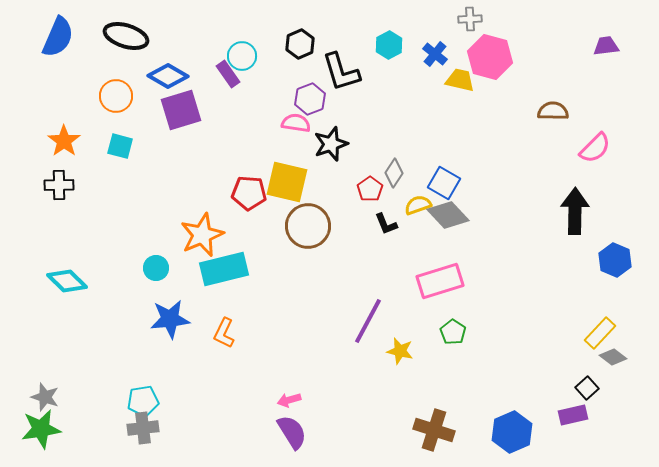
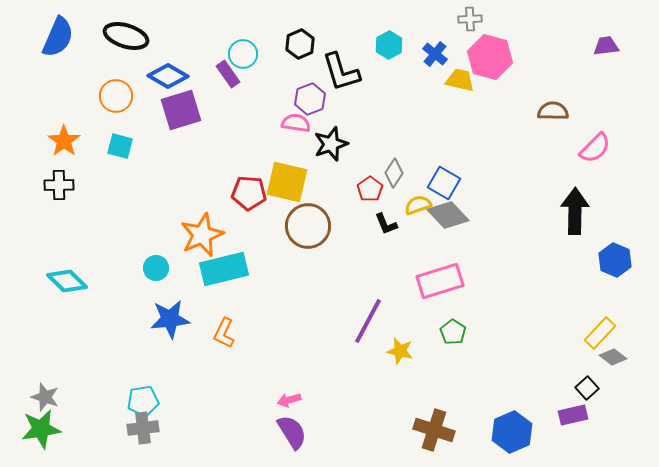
cyan circle at (242, 56): moved 1 px right, 2 px up
